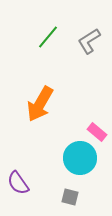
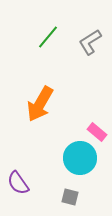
gray L-shape: moved 1 px right, 1 px down
